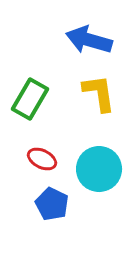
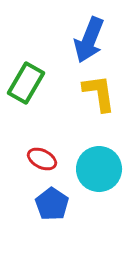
blue arrow: rotated 84 degrees counterclockwise
green rectangle: moved 4 px left, 16 px up
blue pentagon: rotated 8 degrees clockwise
